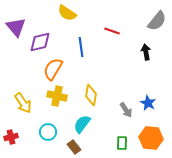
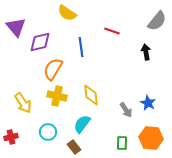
yellow diamond: rotated 15 degrees counterclockwise
